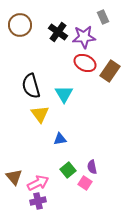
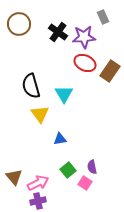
brown circle: moved 1 px left, 1 px up
